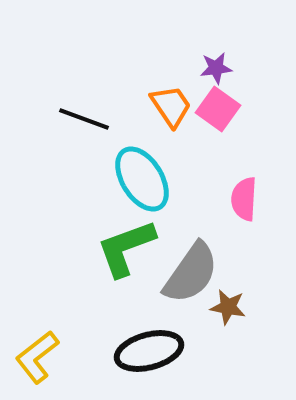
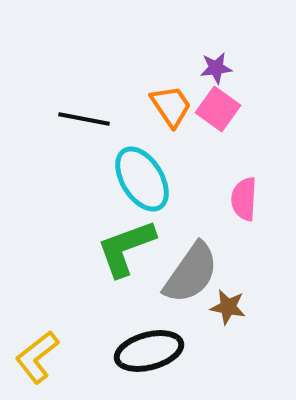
black line: rotated 9 degrees counterclockwise
